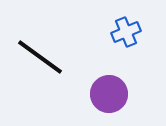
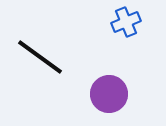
blue cross: moved 10 px up
